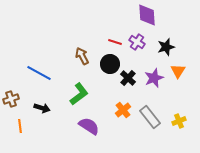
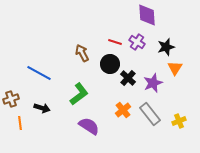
brown arrow: moved 3 px up
orange triangle: moved 3 px left, 3 px up
purple star: moved 1 px left, 5 px down
gray rectangle: moved 3 px up
orange line: moved 3 px up
